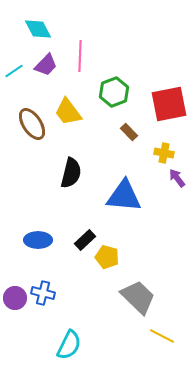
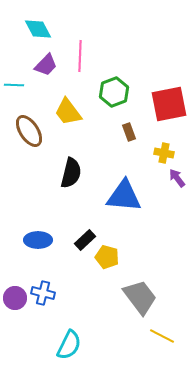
cyan line: moved 14 px down; rotated 36 degrees clockwise
brown ellipse: moved 3 px left, 7 px down
brown rectangle: rotated 24 degrees clockwise
gray trapezoid: moved 2 px right; rotated 9 degrees clockwise
